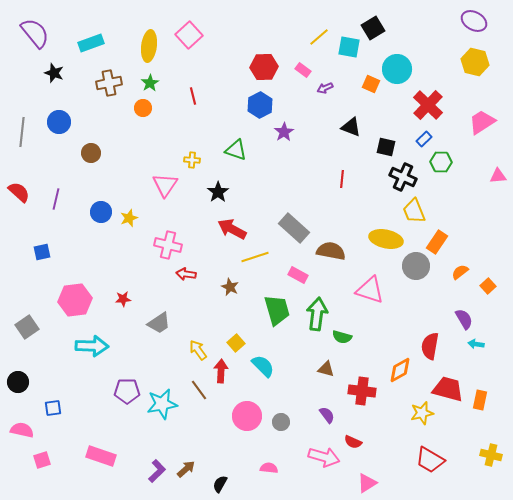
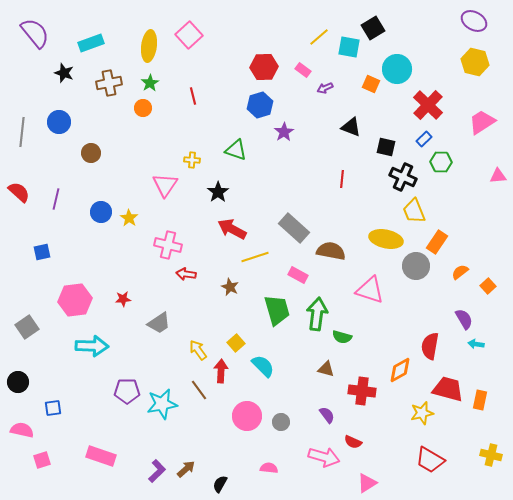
black star at (54, 73): moved 10 px right
blue hexagon at (260, 105): rotated 10 degrees clockwise
yellow star at (129, 218): rotated 18 degrees counterclockwise
